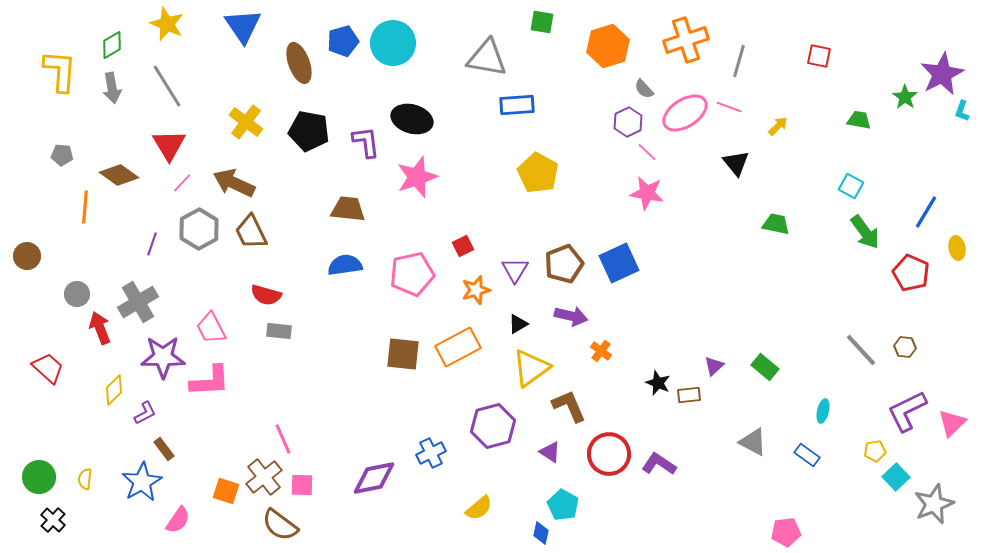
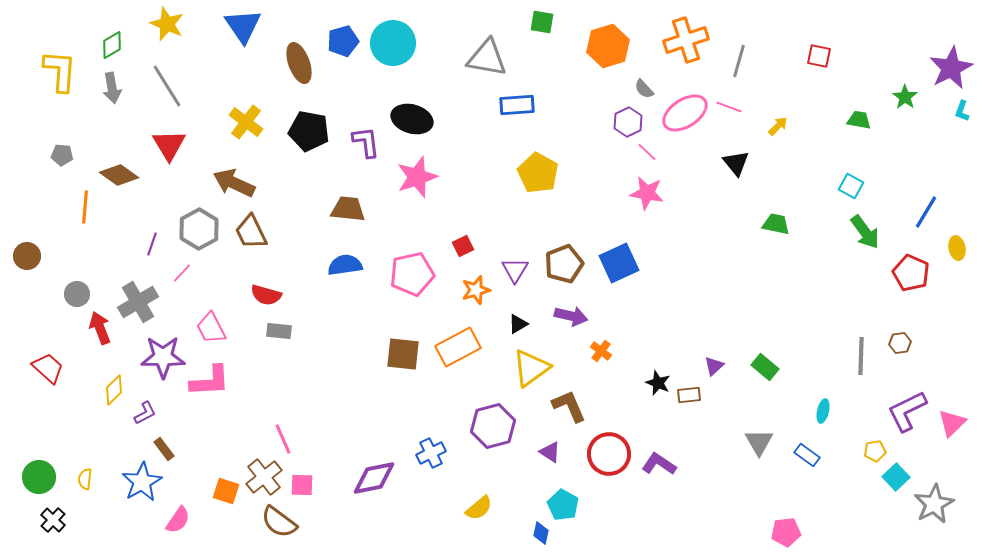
purple star at (942, 74): moved 9 px right, 6 px up
pink line at (182, 183): moved 90 px down
brown hexagon at (905, 347): moved 5 px left, 4 px up; rotated 15 degrees counterclockwise
gray line at (861, 350): moved 6 px down; rotated 45 degrees clockwise
gray triangle at (753, 442): moved 6 px right; rotated 32 degrees clockwise
gray star at (934, 504): rotated 6 degrees counterclockwise
brown semicircle at (280, 525): moved 1 px left, 3 px up
